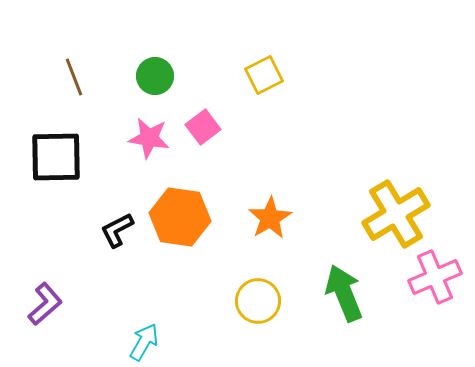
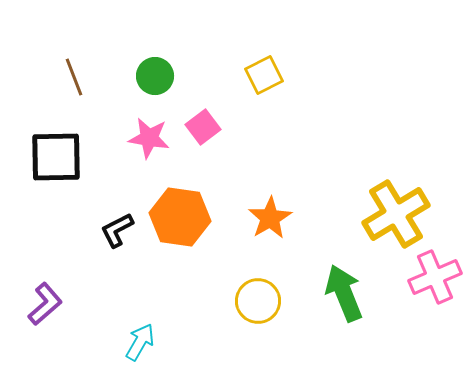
cyan arrow: moved 4 px left
